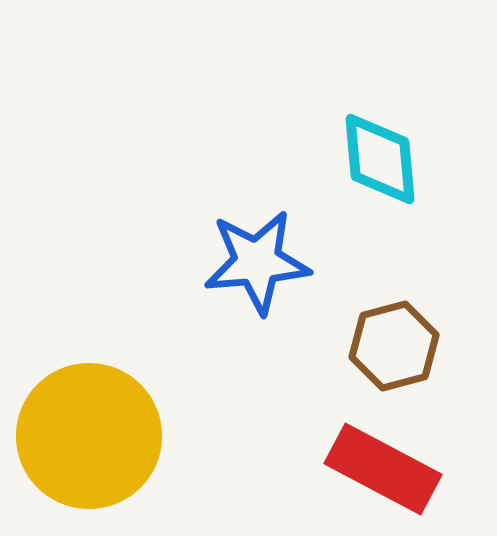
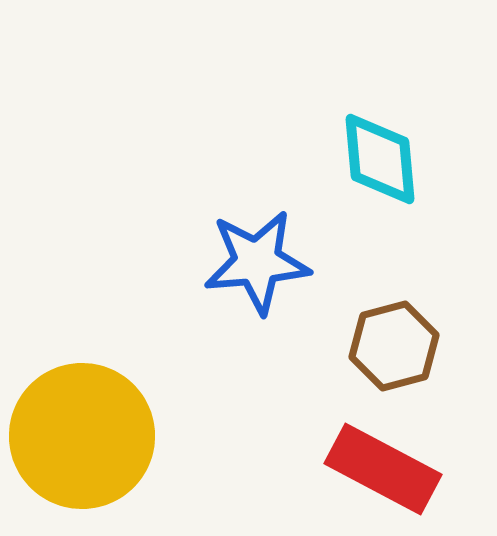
yellow circle: moved 7 px left
